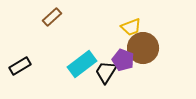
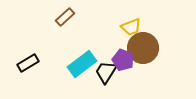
brown rectangle: moved 13 px right
black rectangle: moved 8 px right, 3 px up
